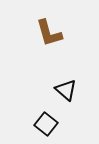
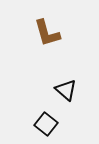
brown L-shape: moved 2 px left
